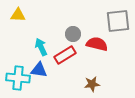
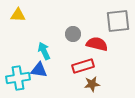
cyan arrow: moved 3 px right, 4 px down
red rectangle: moved 18 px right, 11 px down; rotated 15 degrees clockwise
cyan cross: rotated 15 degrees counterclockwise
